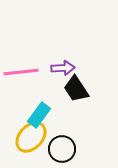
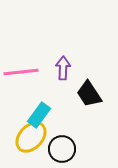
purple arrow: rotated 85 degrees counterclockwise
black trapezoid: moved 13 px right, 5 px down
